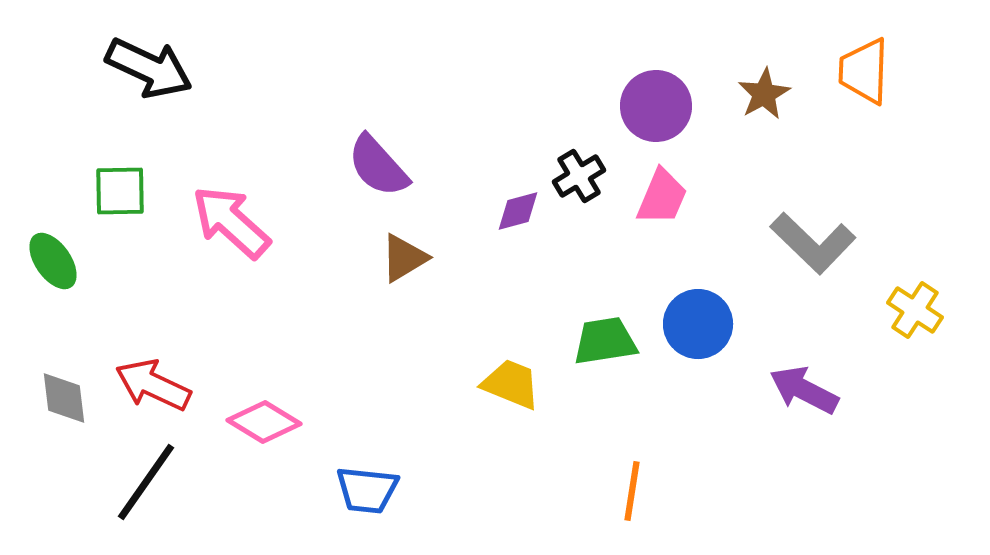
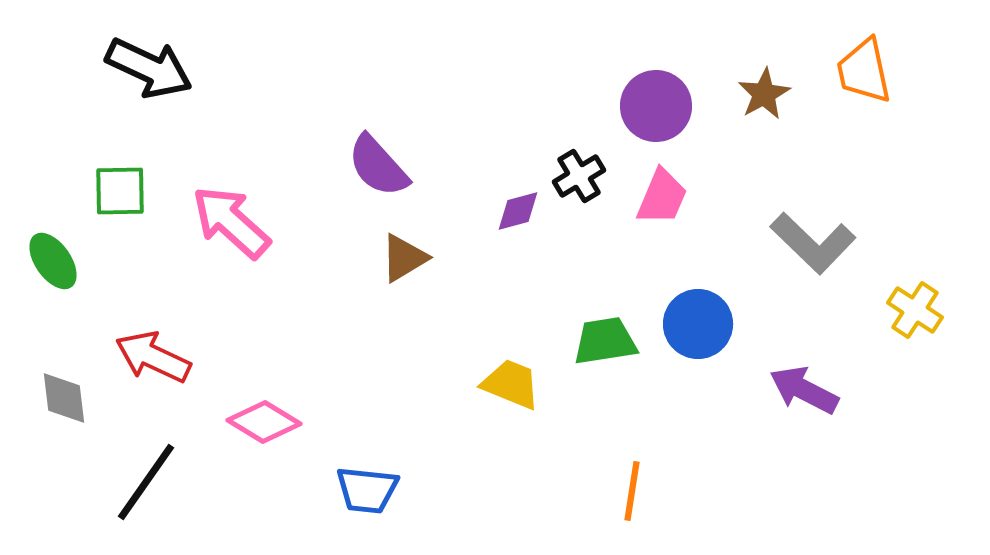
orange trapezoid: rotated 14 degrees counterclockwise
red arrow: moved 28 px up
